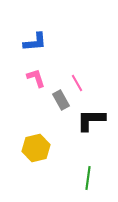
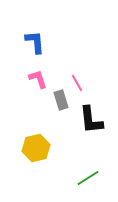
blue L-shape: rotated 90 degrees counterclockwise
pink L-shape: moved 2 px right, 1 px down
gray rectangle: rotated 12 degrees clockwise
black L-shape: rotated 96 degrees counterclockwise
green line: rotated 50 degrees clockwise
